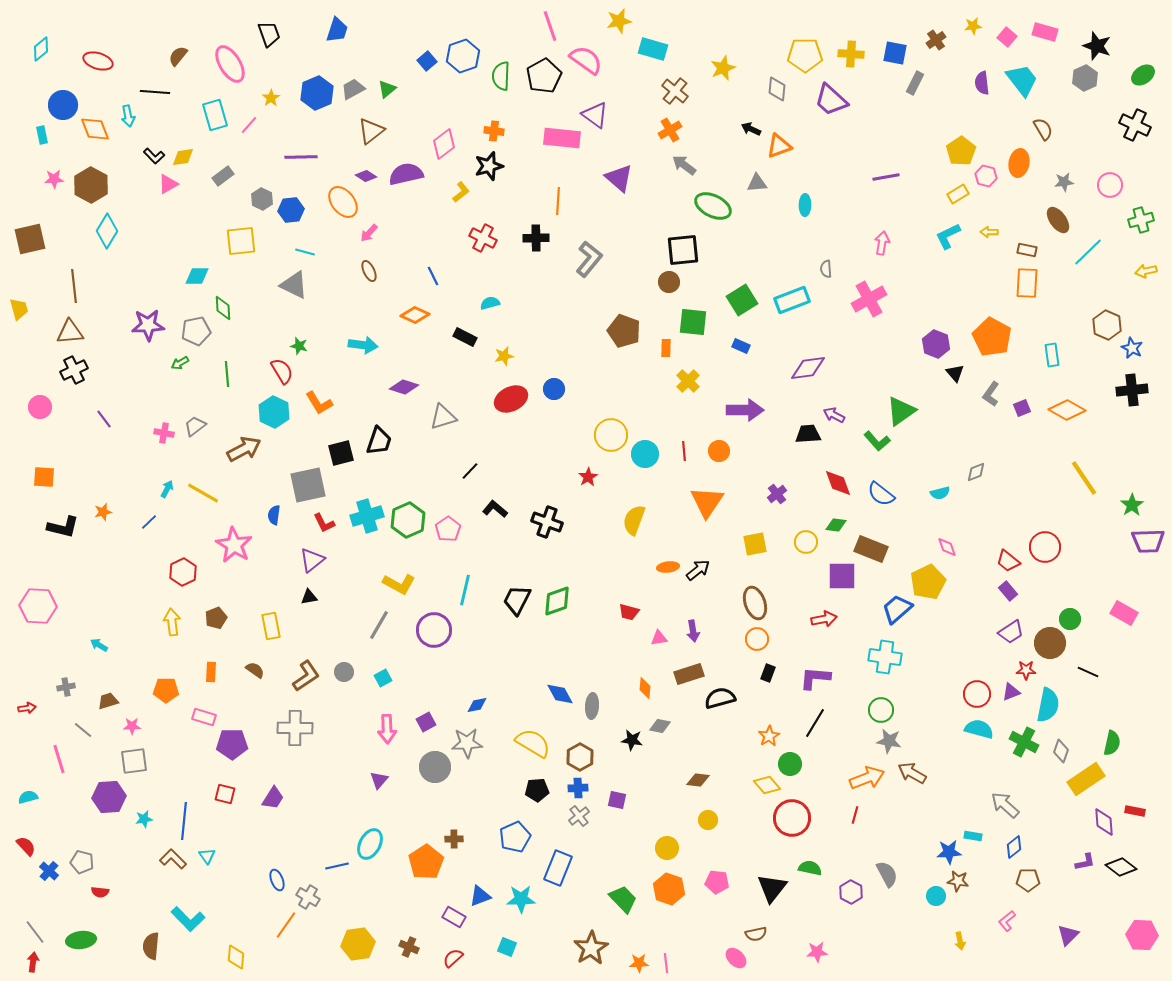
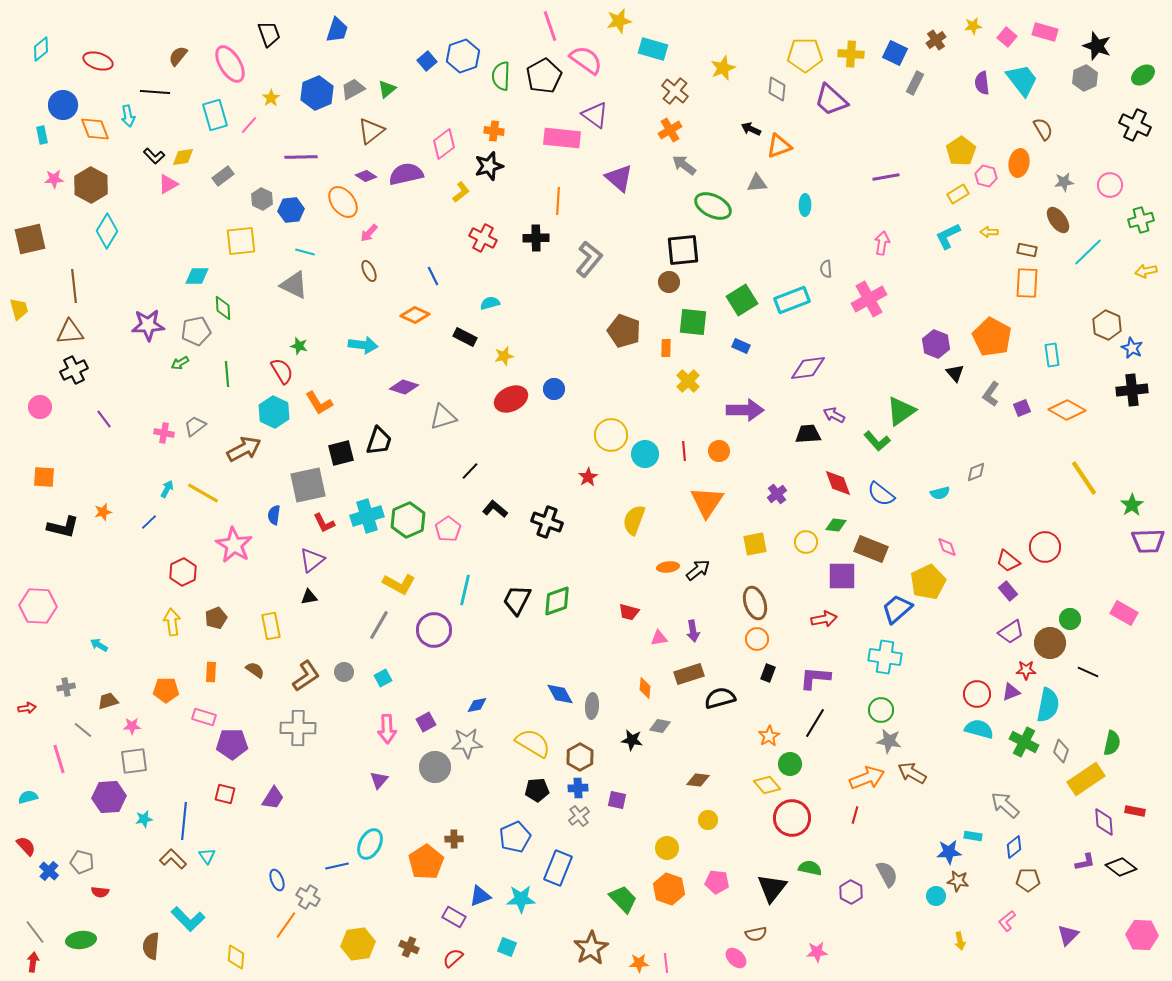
blue square at (895, 53): rotated 15 degrees clockwise
gray cross at (295, 728): moved 3 px right
